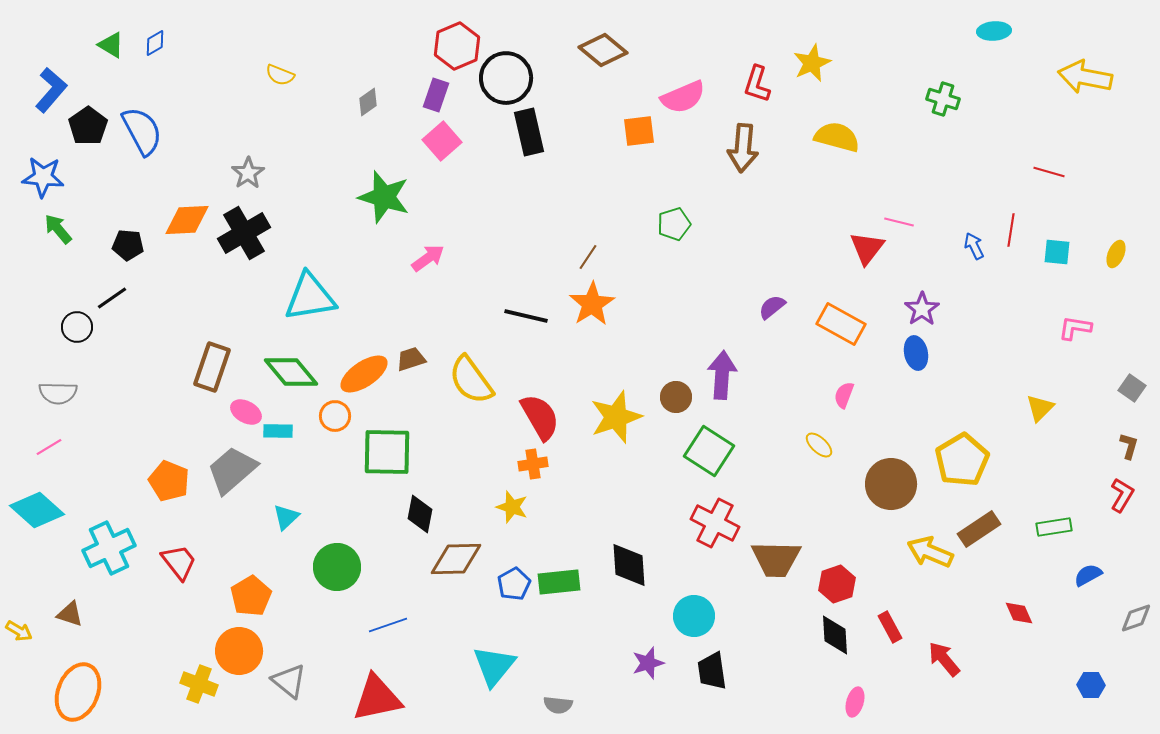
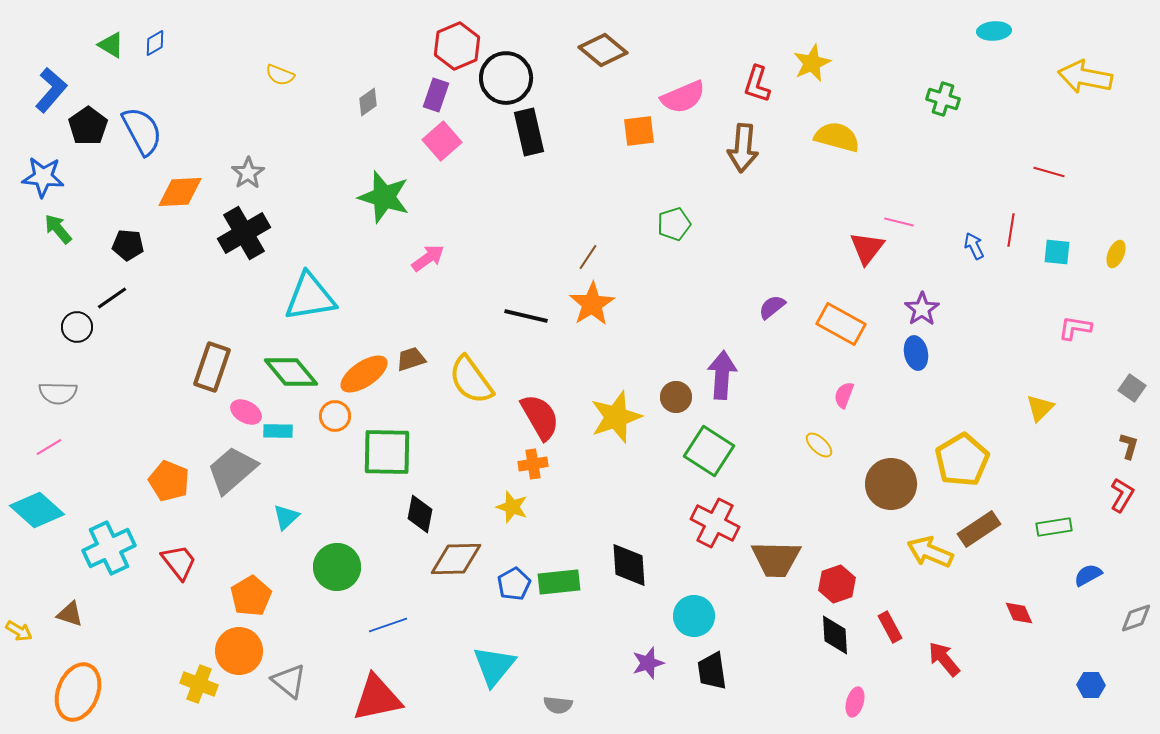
orange diamond at (187, 220): moved 7 px left, 28 px up
